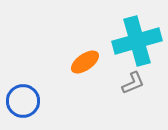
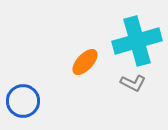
orange ellipse: rotated 12 degrees counterclockwise
gray L-shape: rotated 50 degrees clockwise
